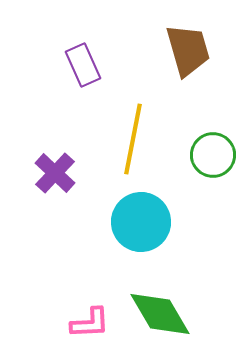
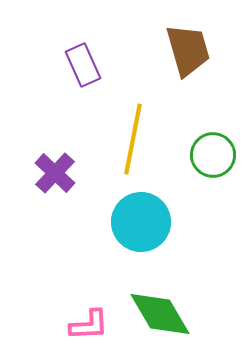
pink L-shape: moved 1 px left, 2 px down
